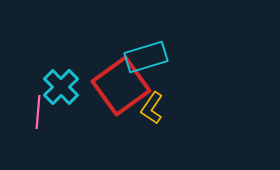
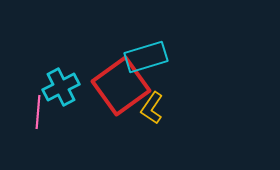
cyan cross: rotated 18 degrees clockwise
